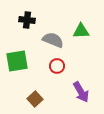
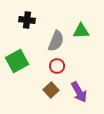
gray semicircle: moved 3 px right, 1 px down; rotated 90 degrees clockwise
green square: rotated 20 degrees counterclockwise
purple arrow: moved 2 px left
brown square: moved 16 px right, 9 px up
